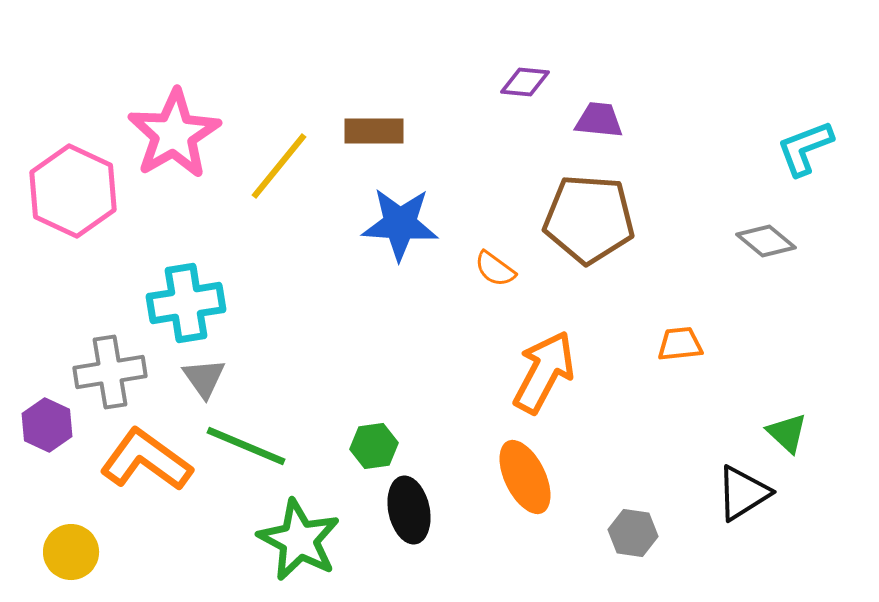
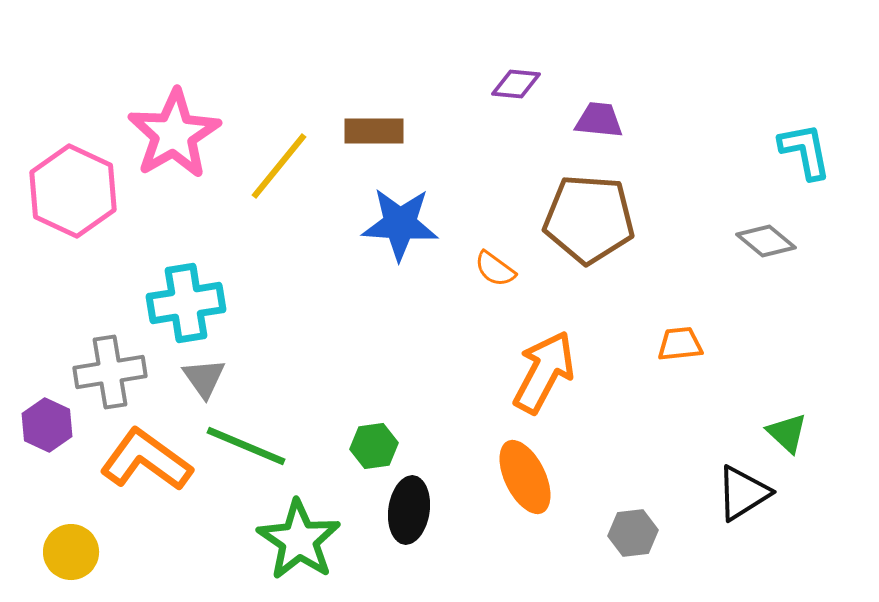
purple diamond: moved 9 px left, 2 px down
cyan L-shape: moved 3 px down; rotated 100 degrees clockwise
black ellipse: rotated 20 degrees clockwise
gray hexagon: rotated 15 degrees counterclockwise
green star: rotated 6 degrees clockwise
